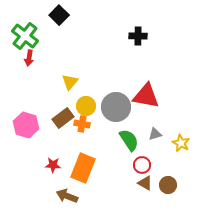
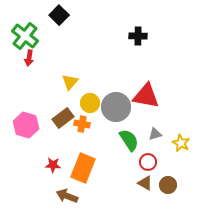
yellow circle: moved 4 px right, 3 px up
red circle: moved 6 px right, 3 px up
